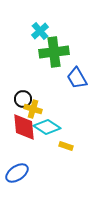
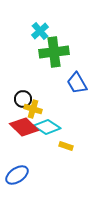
blue trapezoid: moved 5 px down
red diamond: rotated 40 degrees counterclockwise
blue ellipse: moved 2 px down
